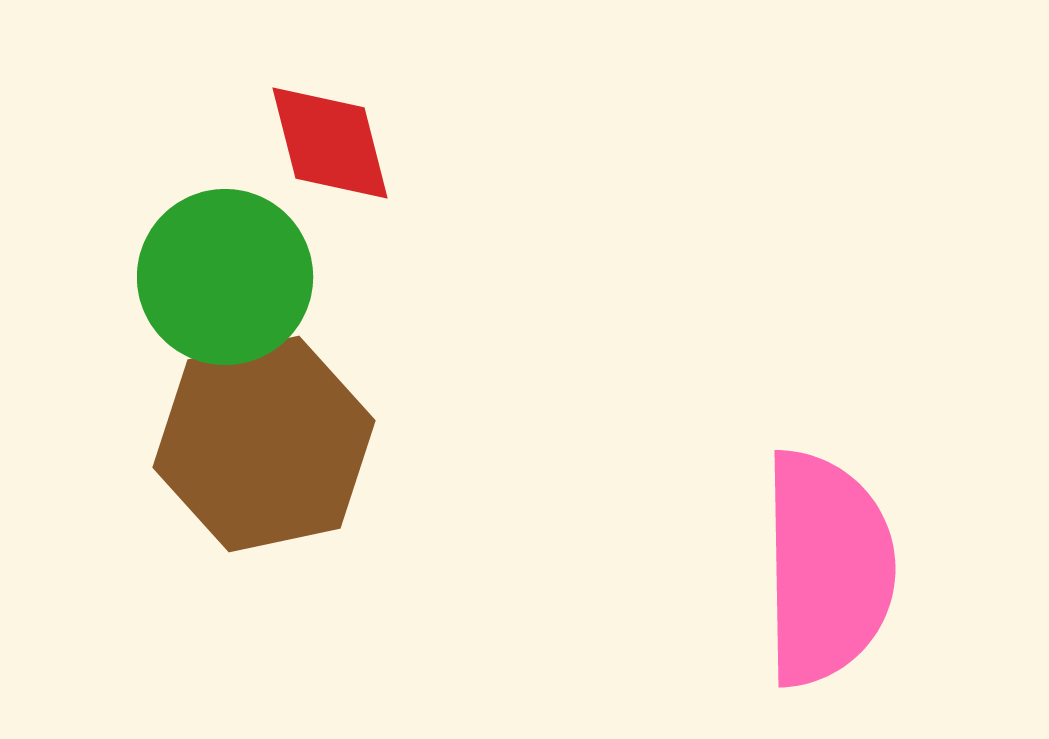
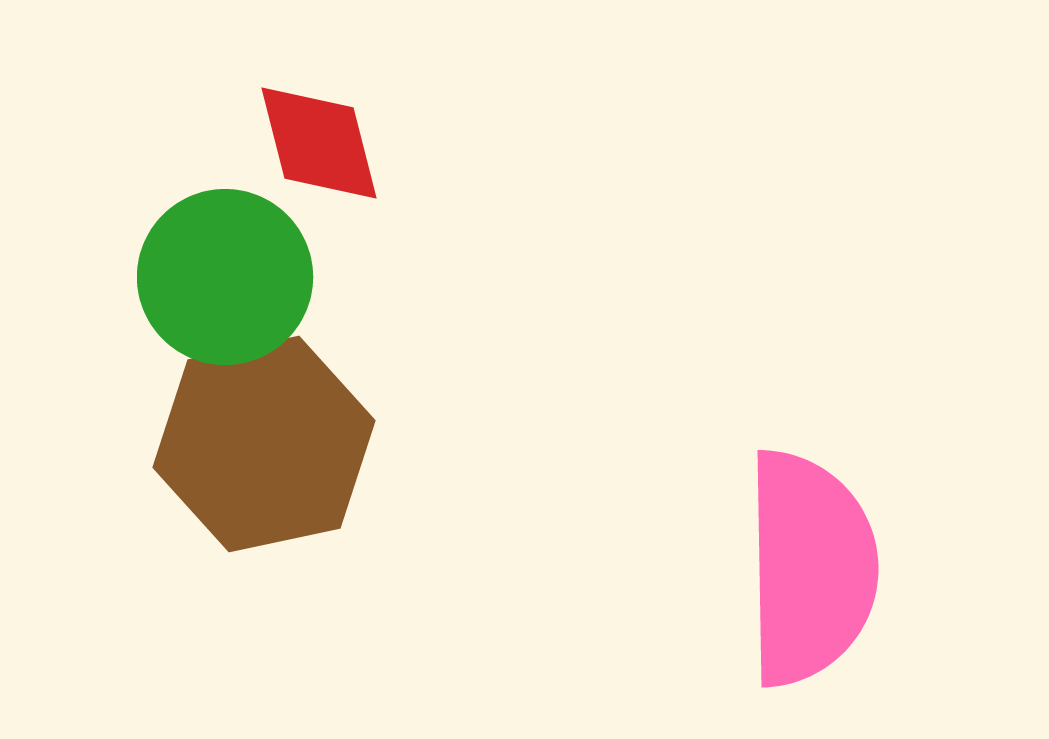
red diamond: moved 11 px left
pink semicircle: moved 17 px left
